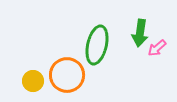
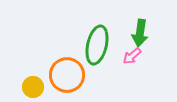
pink arrow: moved 25 px left, 8 px down
yellow circle: moved 6 px down
